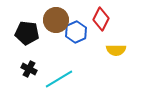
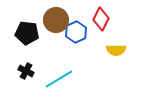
black cross: moved 3 px left, 2 px down
